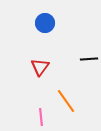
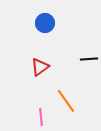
red triangle: rotated 18 degrees clockwise
